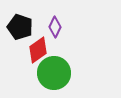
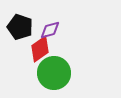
purple diamond: moved 5 px left, 3 px down; rotated 50 degrees clockwise
red diamond: moved 2 px right, 1 px up
